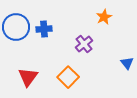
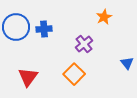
orange square: moved 6 px right, 3 px up
